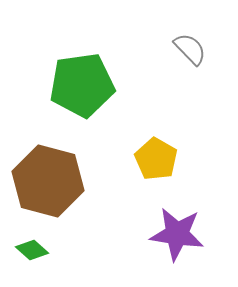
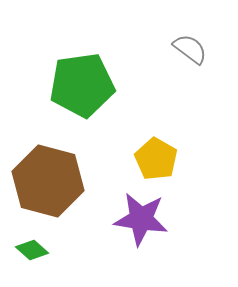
gray semicircle: rotated 9 degrees counterclockwise
purple star: moved 36 px left, 15 px up
